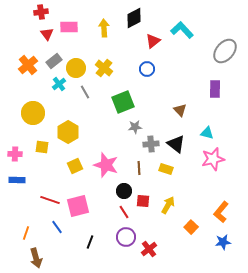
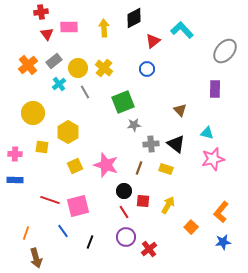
yellow circle at (76, 68): moved 2 px right
gray star at (135, 127): moved 1 px left, 2 px up
brown line at (139, 168): rotated 24 degrees clockwise
blue rectangle at (17, 180): moved 2 px left
blue line at (57, 227): moved 6 px right, 4 px down
